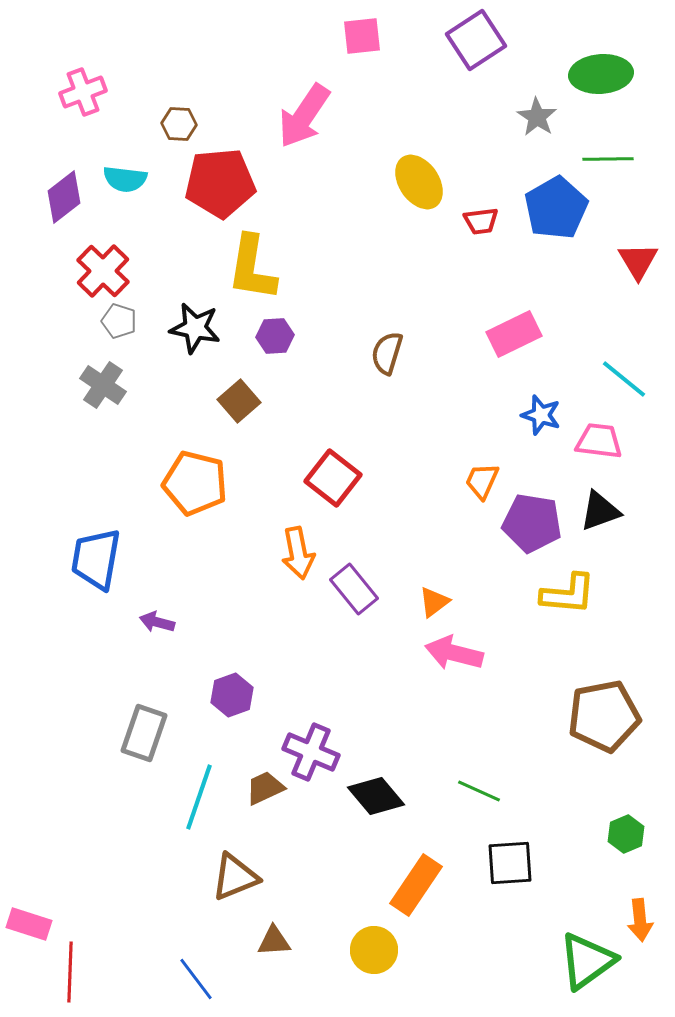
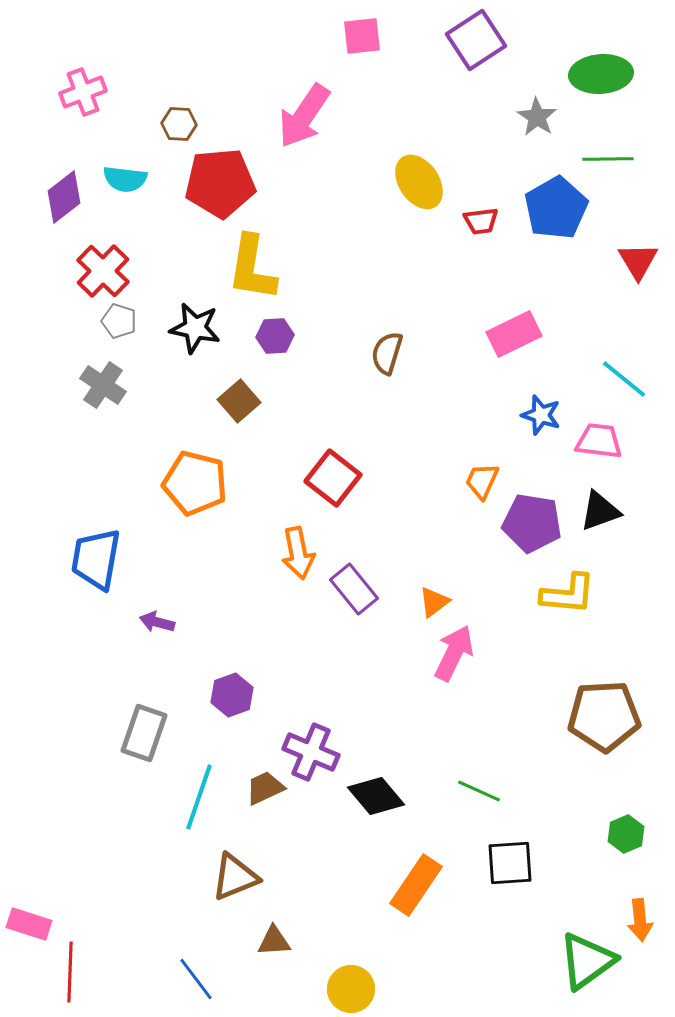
pink arrow at (454, 653): rotated 102 degrees clockwise
brown pentagon at (604, 716): rotated 8 degrees clockwise
yellow circle at (374, 950): moved 23 px left, 39 px down
